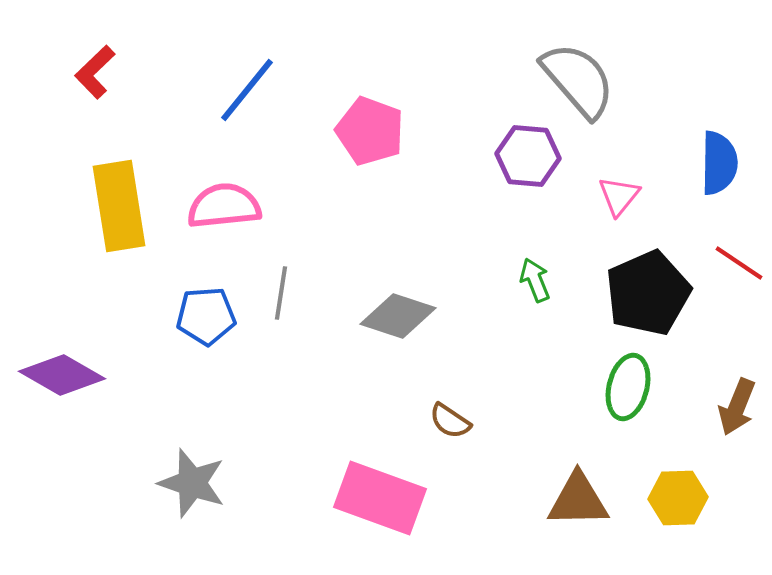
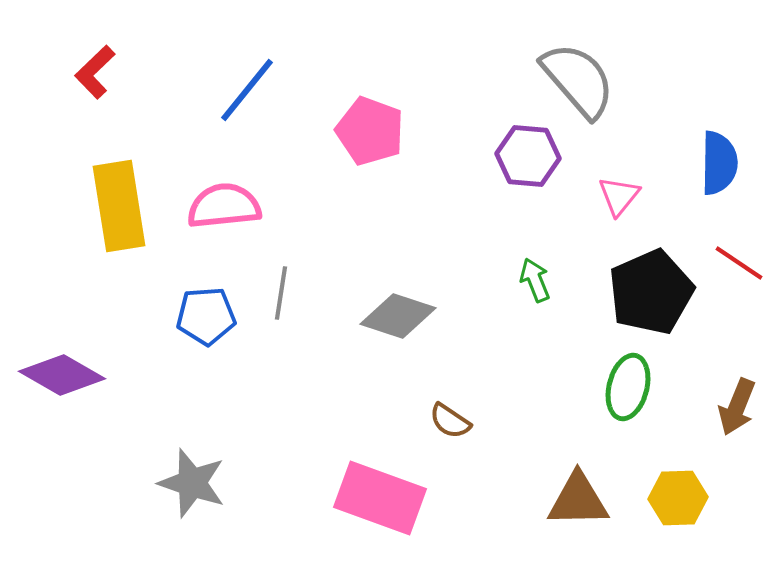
black pentagon: moved 3 px right, 1 px up
